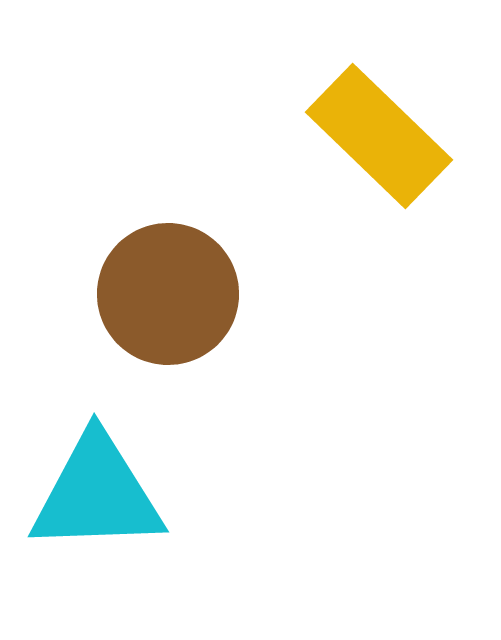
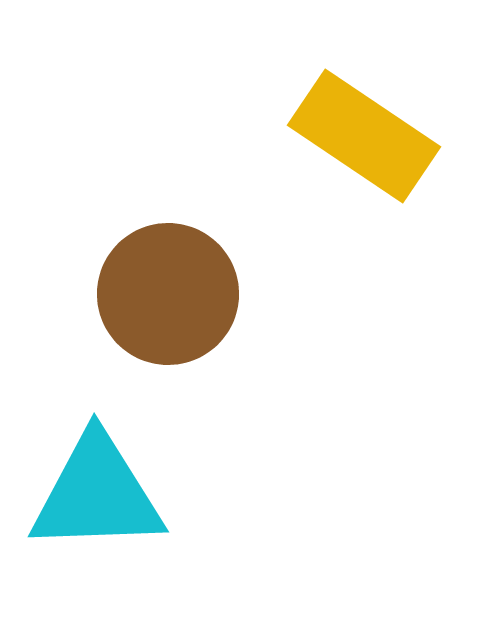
yellow rectangle: moved 15 px left; rotated 10 degrees counterclockwise
